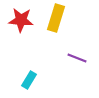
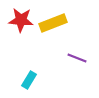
yellow rectangle: moved 3 px left, 5 px down; rotated 52 degrees clockwise
